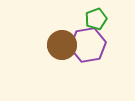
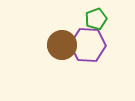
purple hexagon: rotated 12 degrees clockwise
